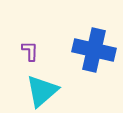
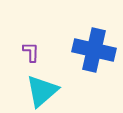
purple L-shape: moved 1 px right, 1 px down
